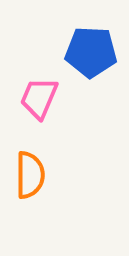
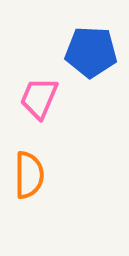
orange semicircle: moved 1 px left
